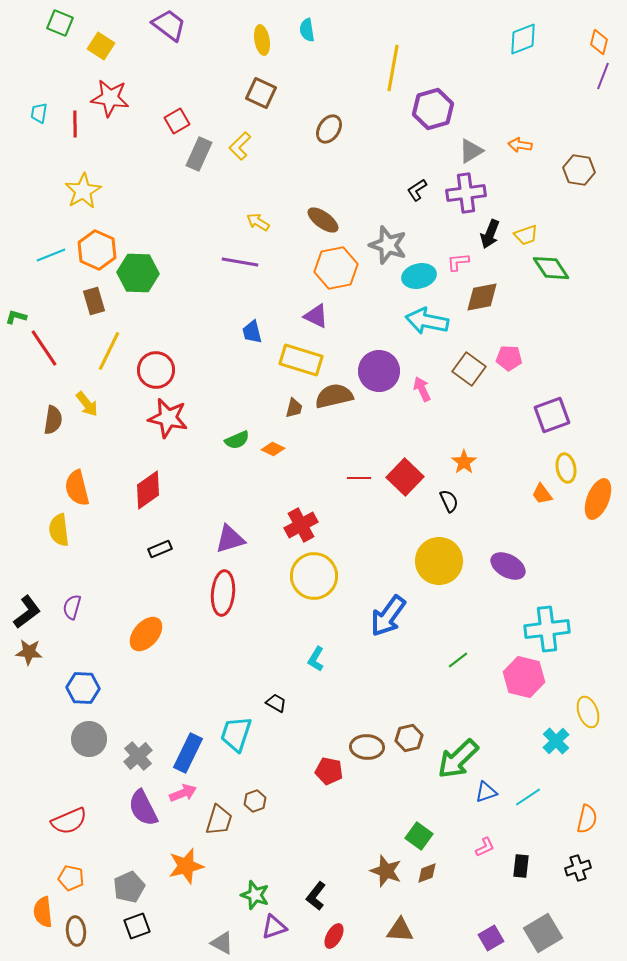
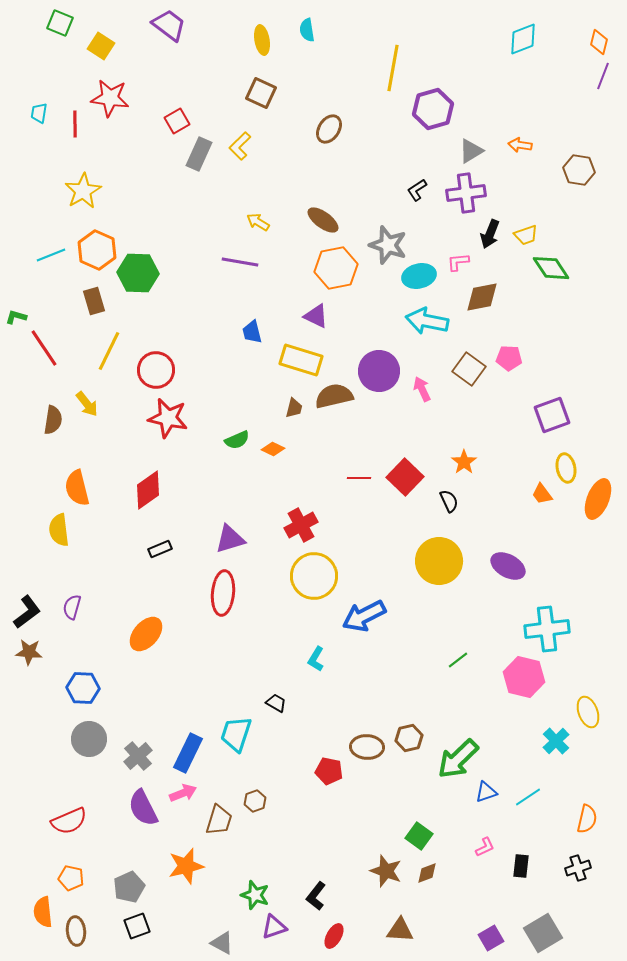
blue arrow at (388, 616): moved 24 px left; rotated 27 degrees clockwise
